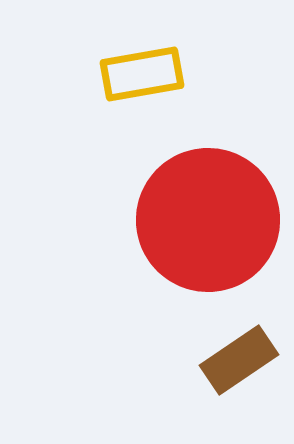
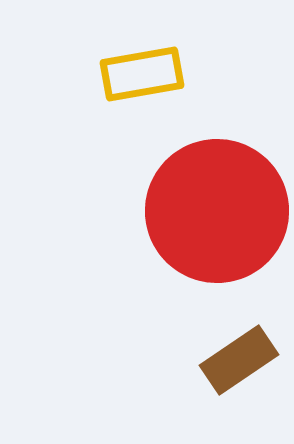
red circle: moved 9 px right, 9 px up
